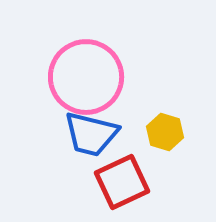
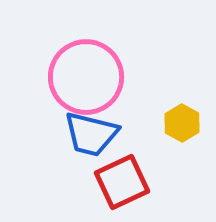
yellow hexagon: moved 17 px right, 9 px up; rotated 12 degrees clockwise
